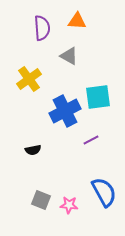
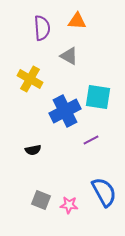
yellow cross: moved 1 px right; rotated 25 degrees counterclockwise
cyan square: rotated 16 degrees clockwise
